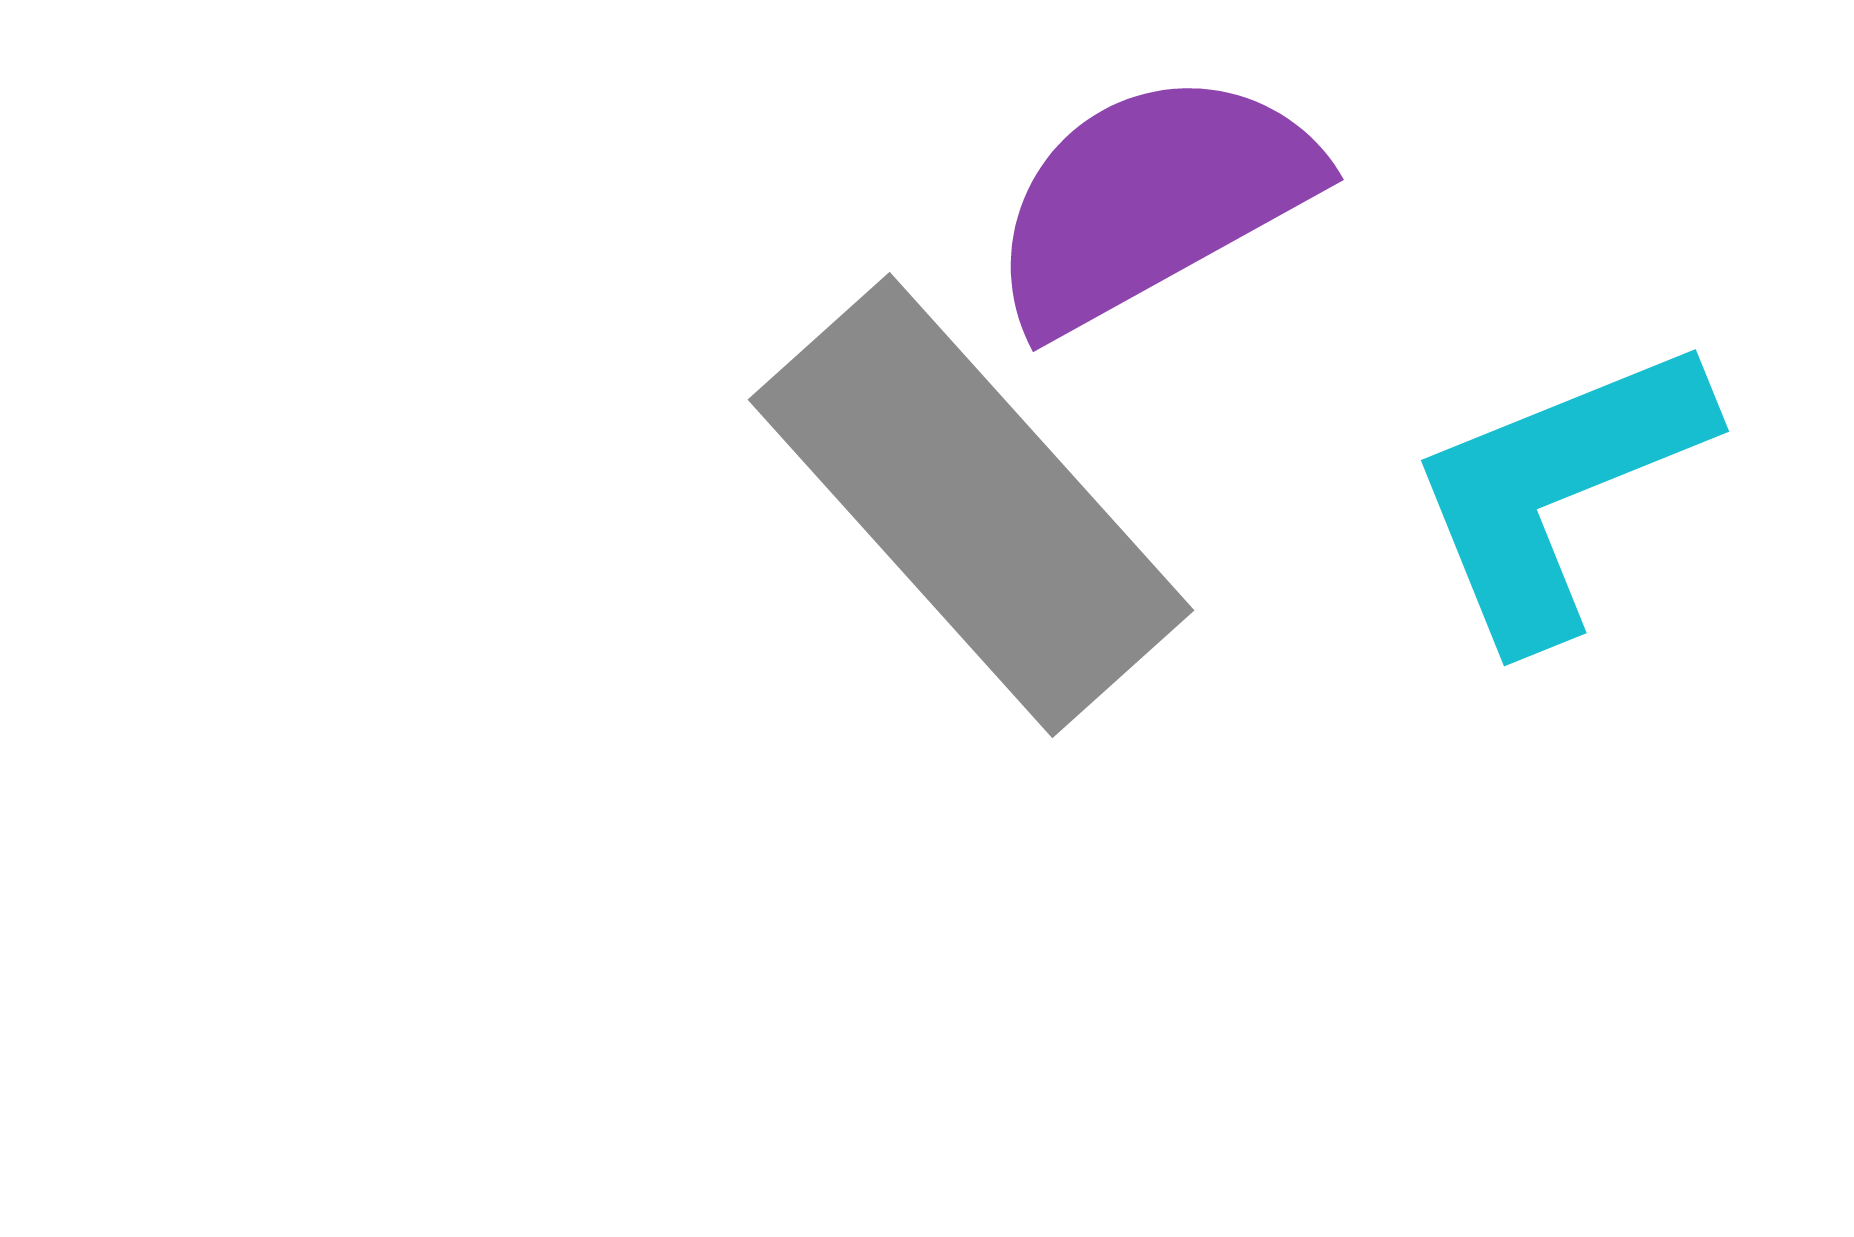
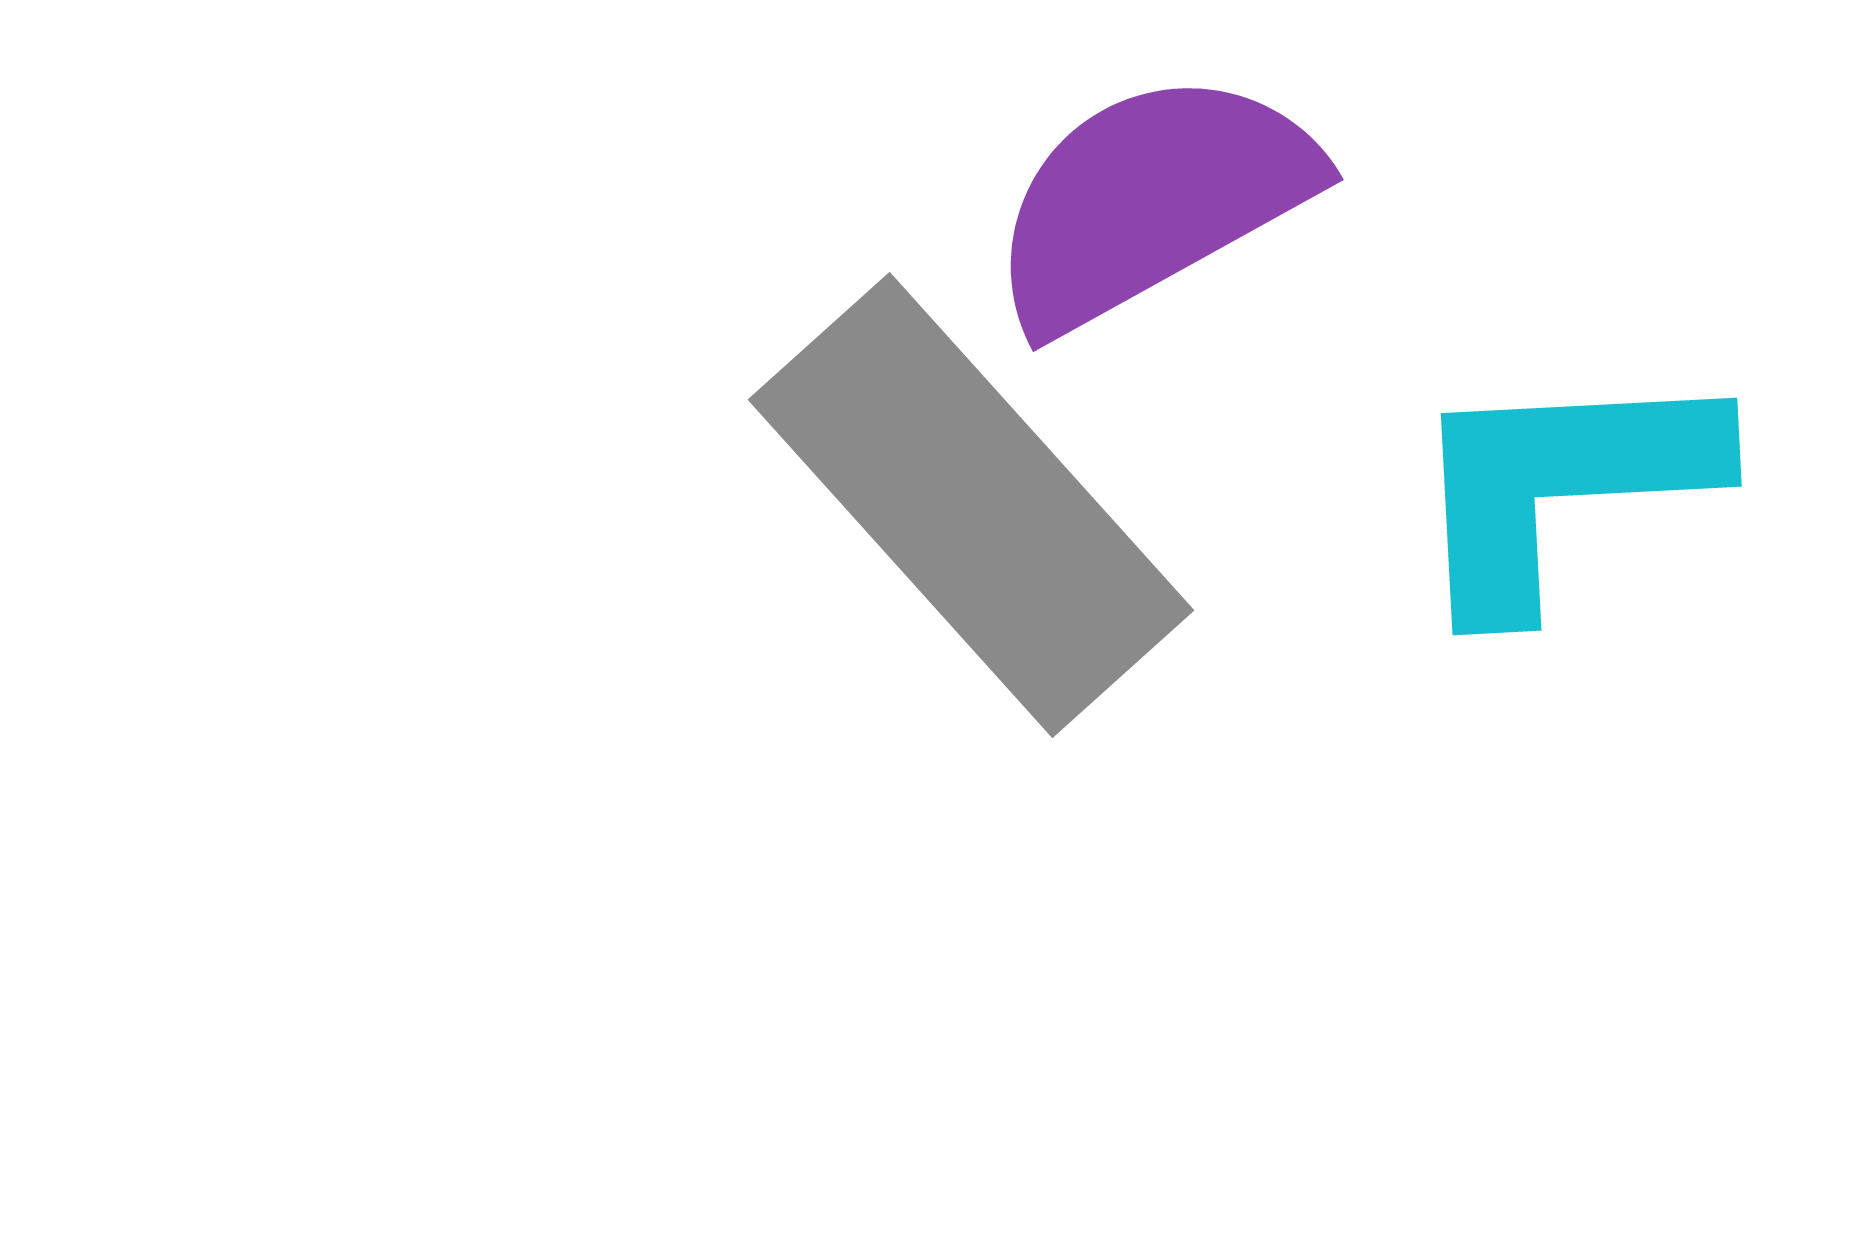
cyan L-shape: moved 3 px right, 4 px up; rotated 19 degrees clockwise
